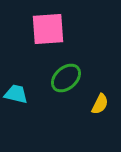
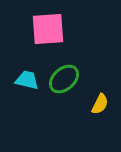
green ellipse: moved 2 px left, 1 px down
cyan trapezoid: moved 11 px right, 14 px up
